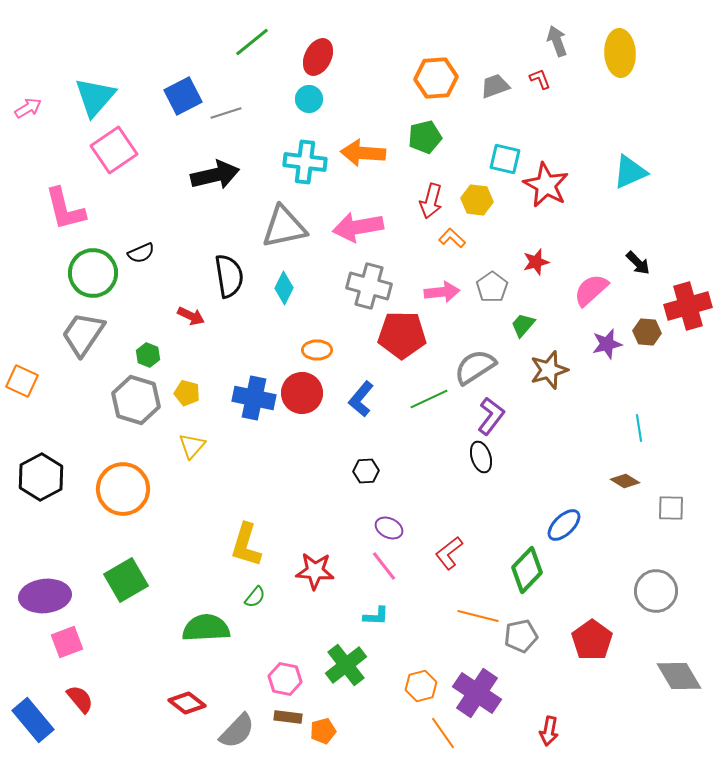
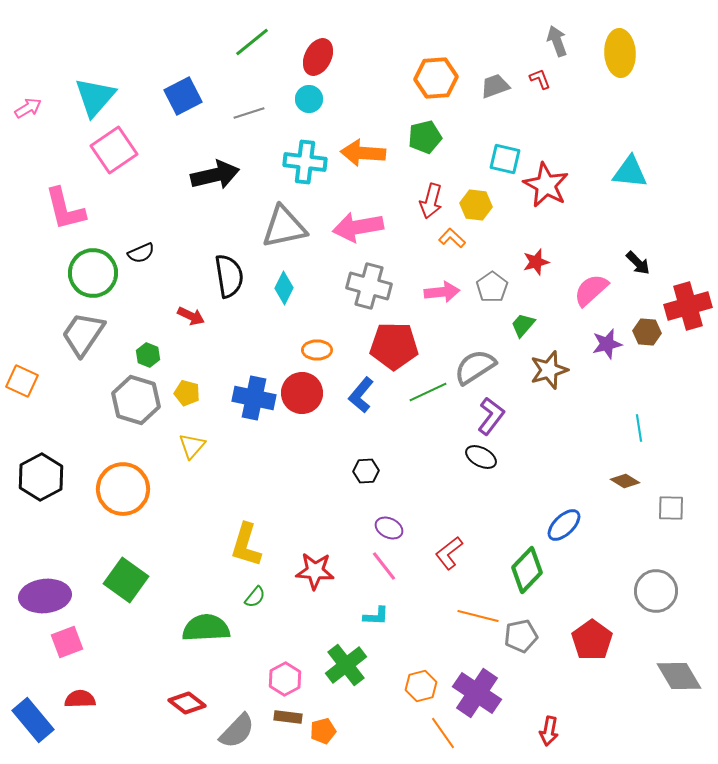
gray line at (226, 113): moved 23 px right
cyan triangle at (630, 172): rotated 30 degrees clockwise
yellow hexagon at (477, 200): moved 1 px left, 5 px down
red pentagon at (402, 335): moved 8 px left, 11 px down
blue L-shape at (361, 399): moved 4 px up
green line at (429, 399): moved 1 px left, 7 px up
black ellipse at (481, 457): rotated 44 degrees counterclockwise
green square at (126, 580): rotated 24 degrees counterclockwise
pink hexagon at (285, 679): rotated 20 degrees clockwise
red semicircle at (80, 699): rotated 52 degrees counterclockwise
